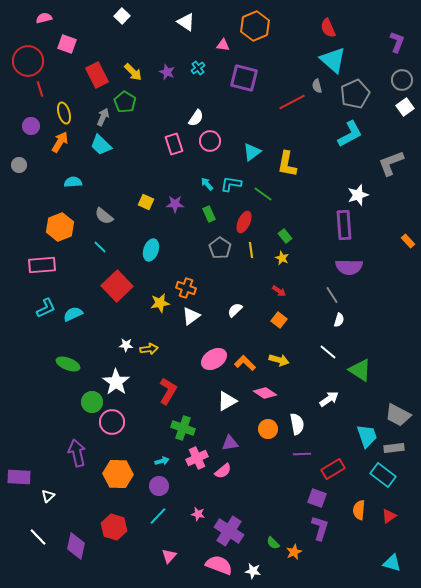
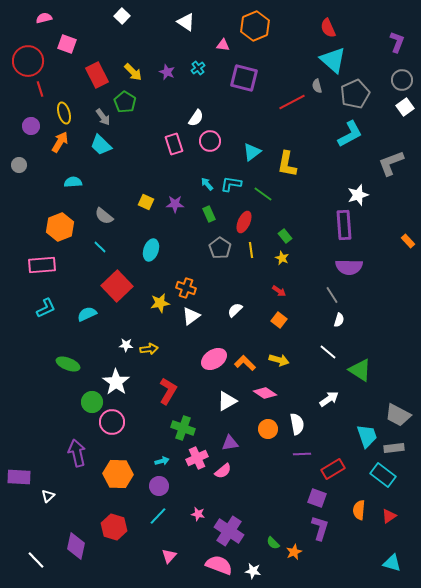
gray arrow at (103, 117): rotated 120 degrees clockwise
cyan semicircle at (73, 314): moved 14 px right
white line at (38, 537): moved 2 px left, 23 px down
